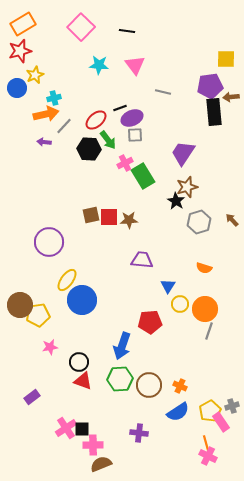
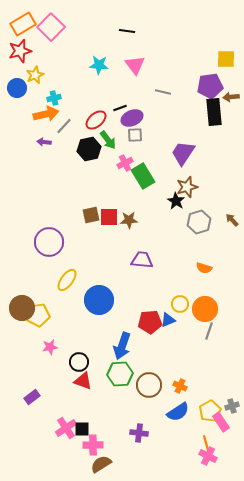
pink square at (81, 27): moved 30 px left
black hexagon at (89, 149): rotated 15 degrees counterclockwise
blue triangle at (168, 286): moved 34 px down; rotated 35 degrees clockwise
blue circle at (82, 300): moved 17 px right
brown circle at (20, 305): moved 2 px right, 3 px down
green hexagon at (120, 379): moved 5 px up
brown semicircle at (101, 464): rotated 10 degrees counterclockwise
